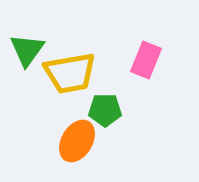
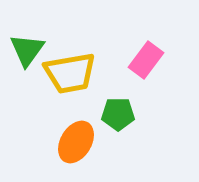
pink rectangle: rotated 15 degrees clockwise
green pentagon: moved 13 px right, 4 px down
orange ellipse: moved 1 px left, 1 px down
